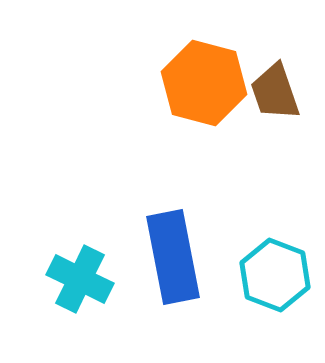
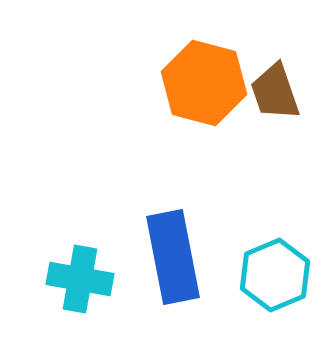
cyan hexagon: rotated 16 degrees clockwise
cyan cross: rotated 16 degrees counterclockwise
